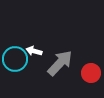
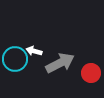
gray arrow: rotated 20 degrees clockwise
